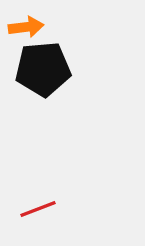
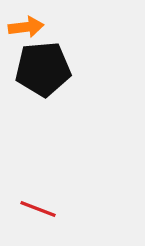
red line: rotated 42 degrees clockwise
